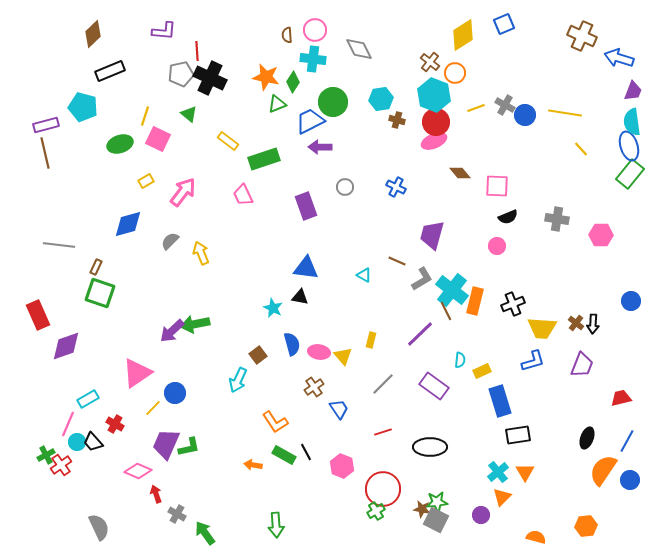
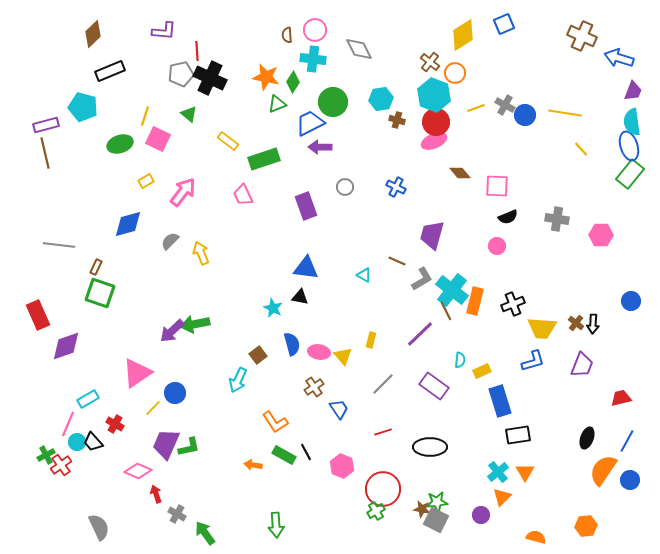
blue trapezoid at (310, 121): moved 2 px down
